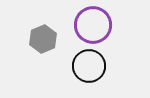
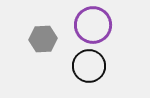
gray hexagon: rotated 20 degrees clockwise
